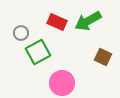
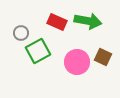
green arrow: rotated 140 degrees counterclockwise
green square: moved 1 px up
pink circle: moved 15 px right, 21 px up
